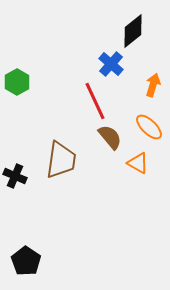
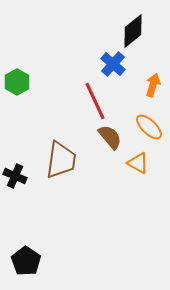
blue cross: moved 2 px right
